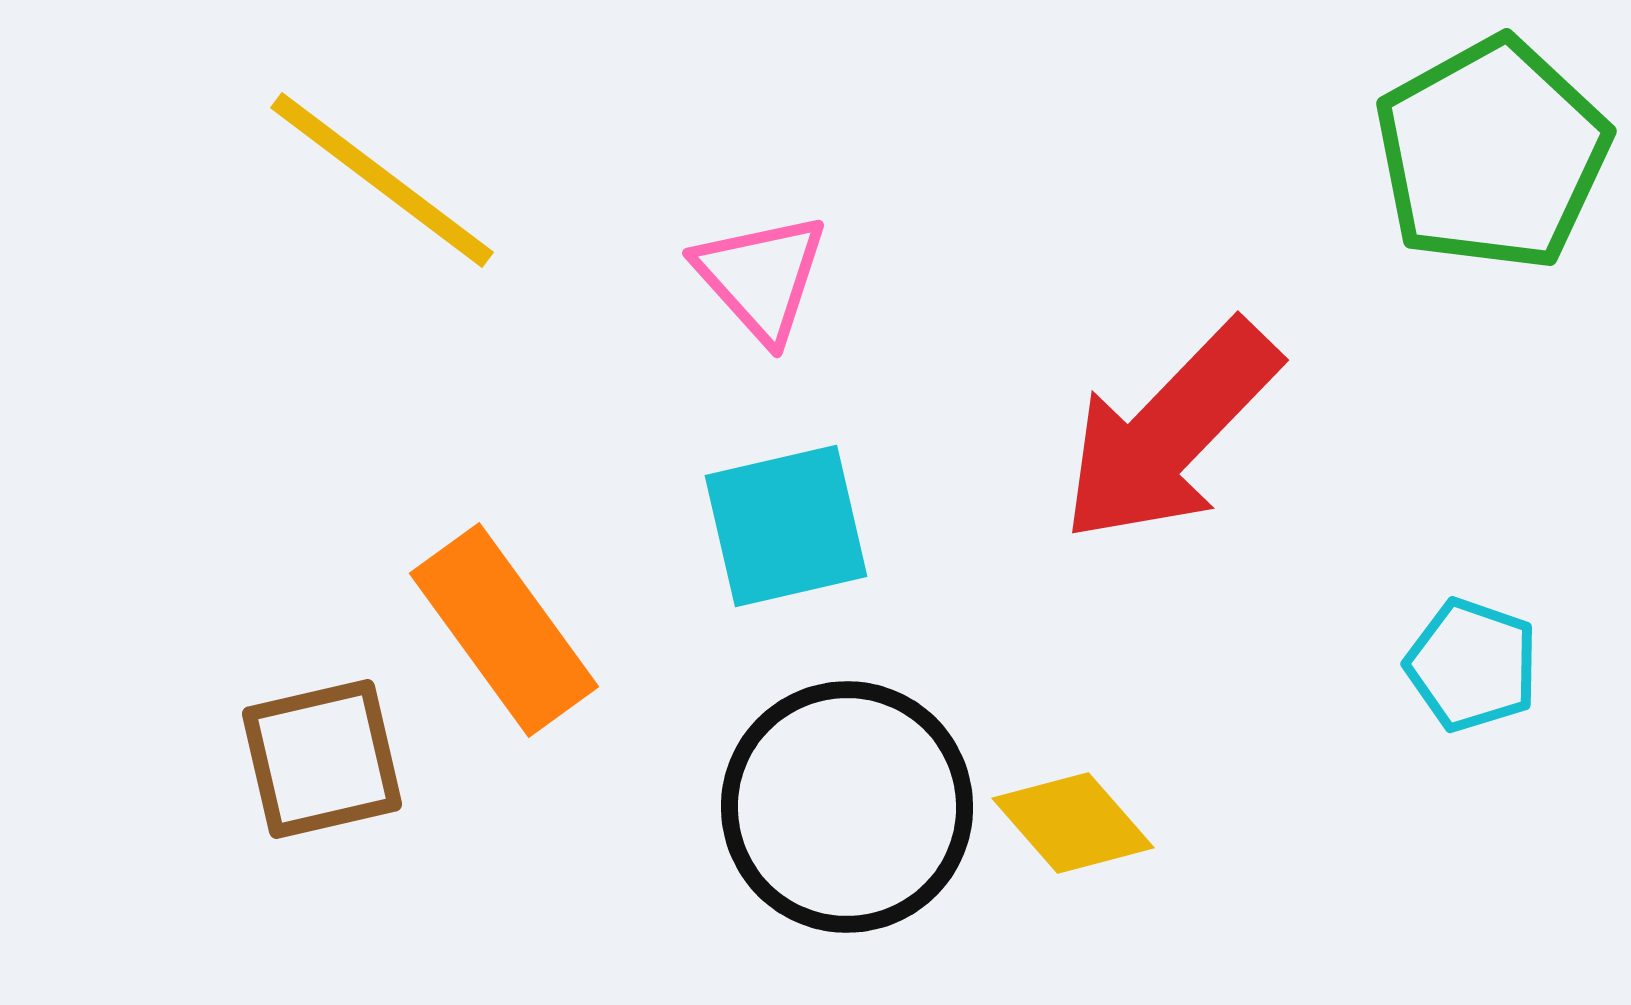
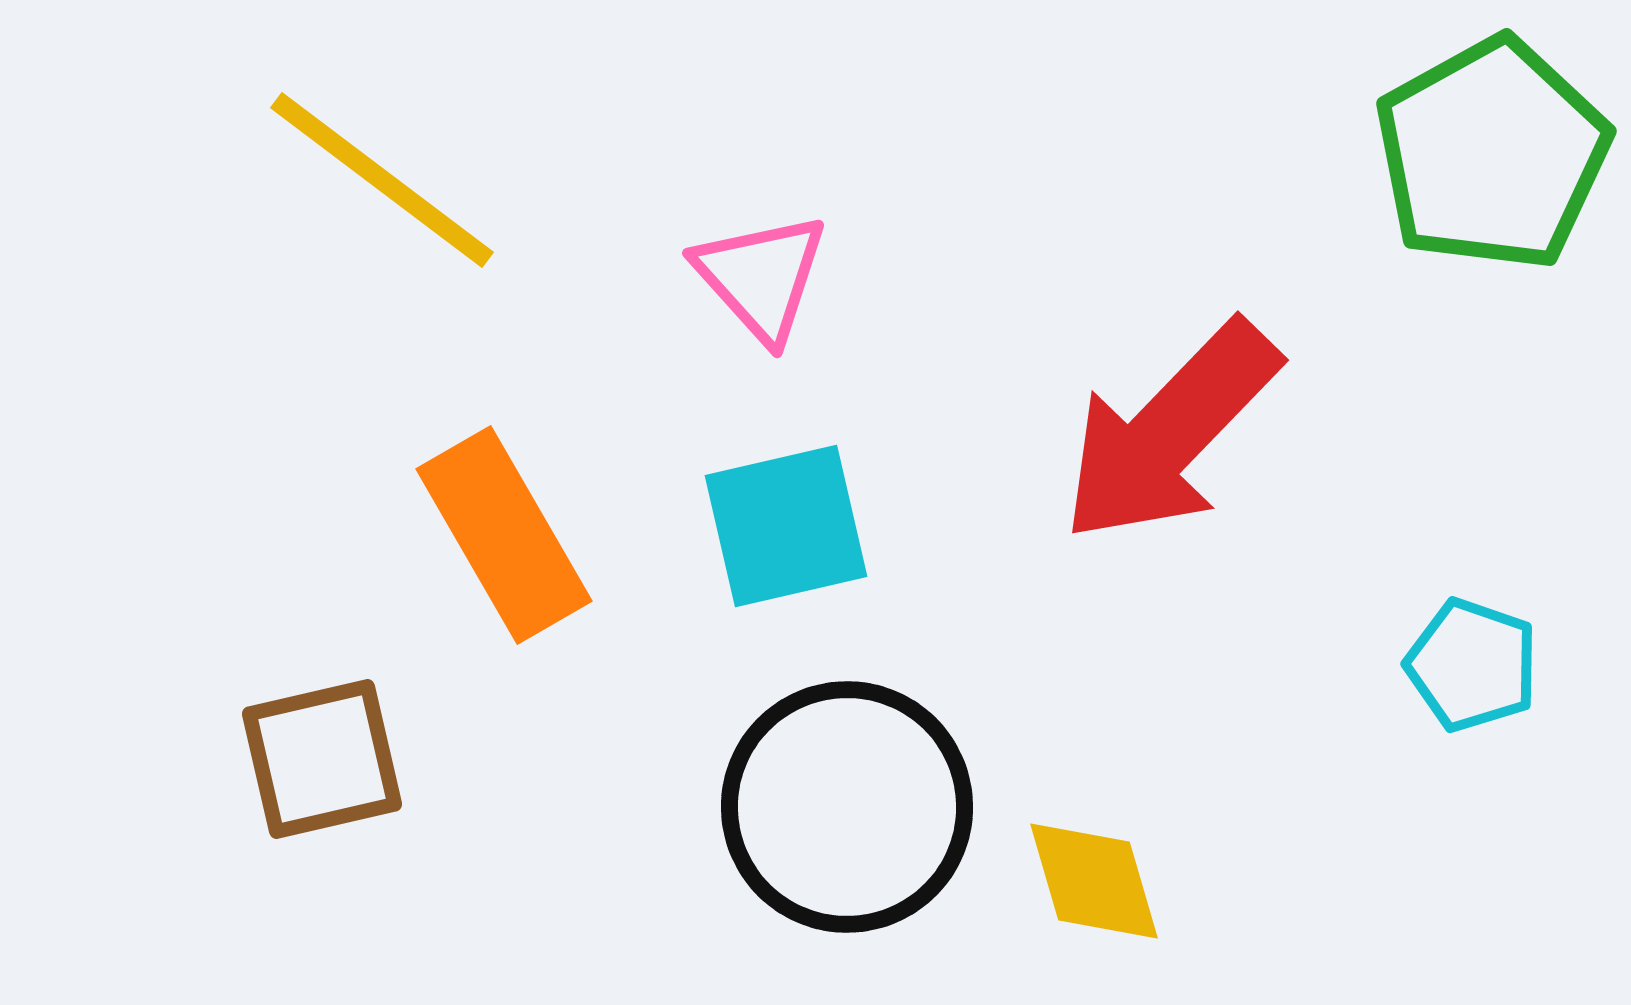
orange rectangle: moved 95 px up; rotated 6 degrees clockwise
yellow diamond: moved 21 px right, 58 px down; rotated 25 degrees clockwise
